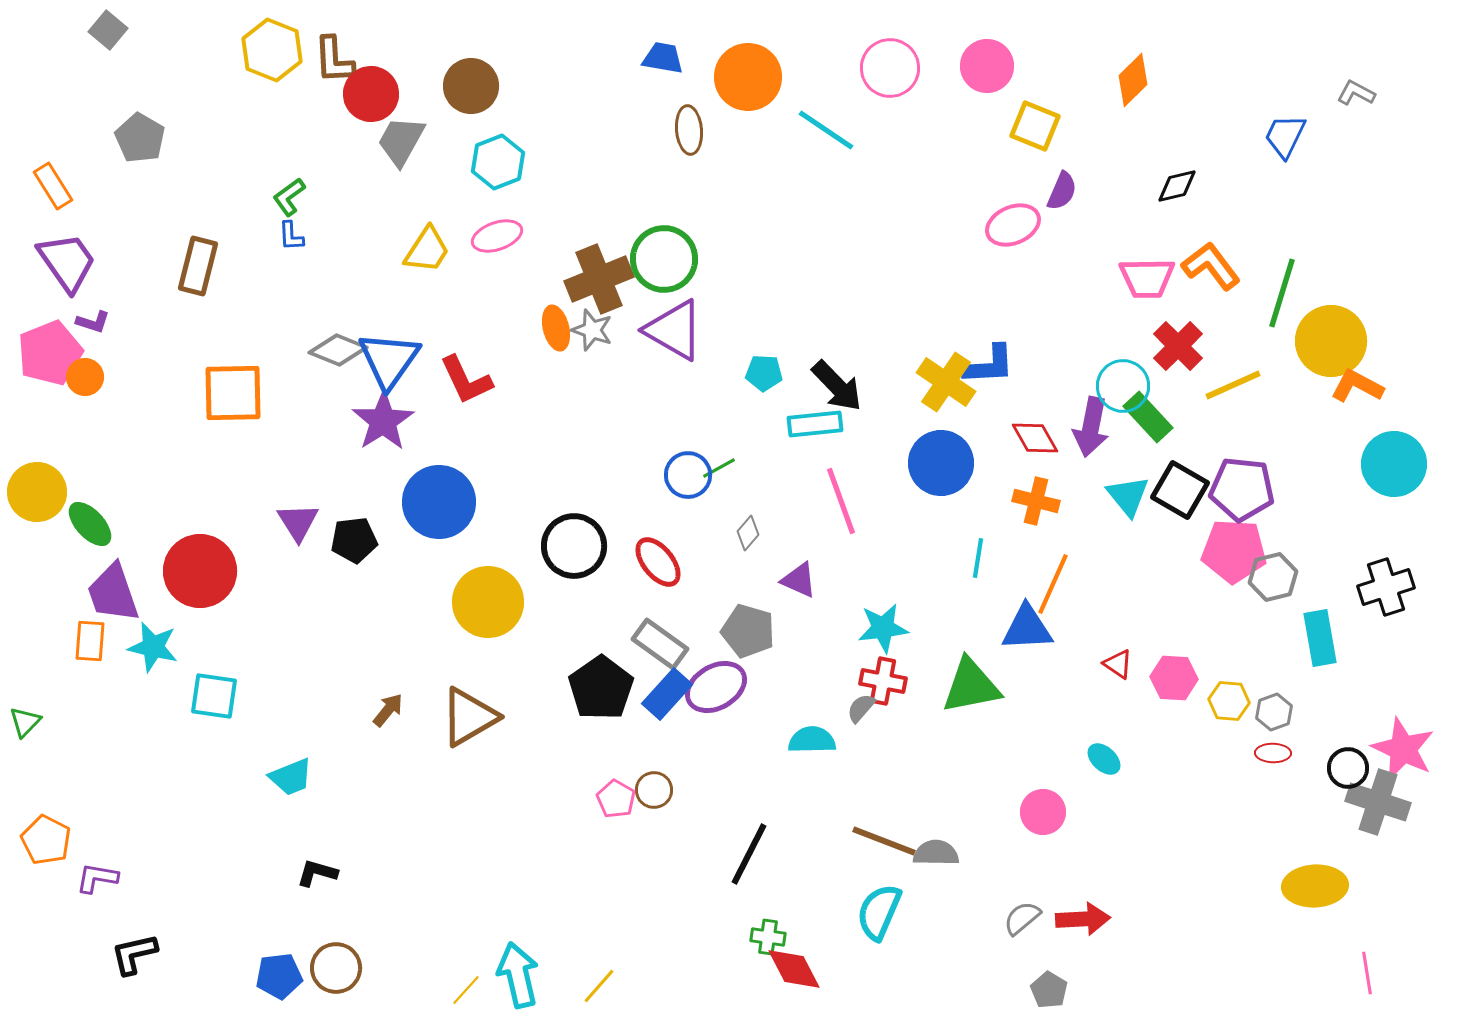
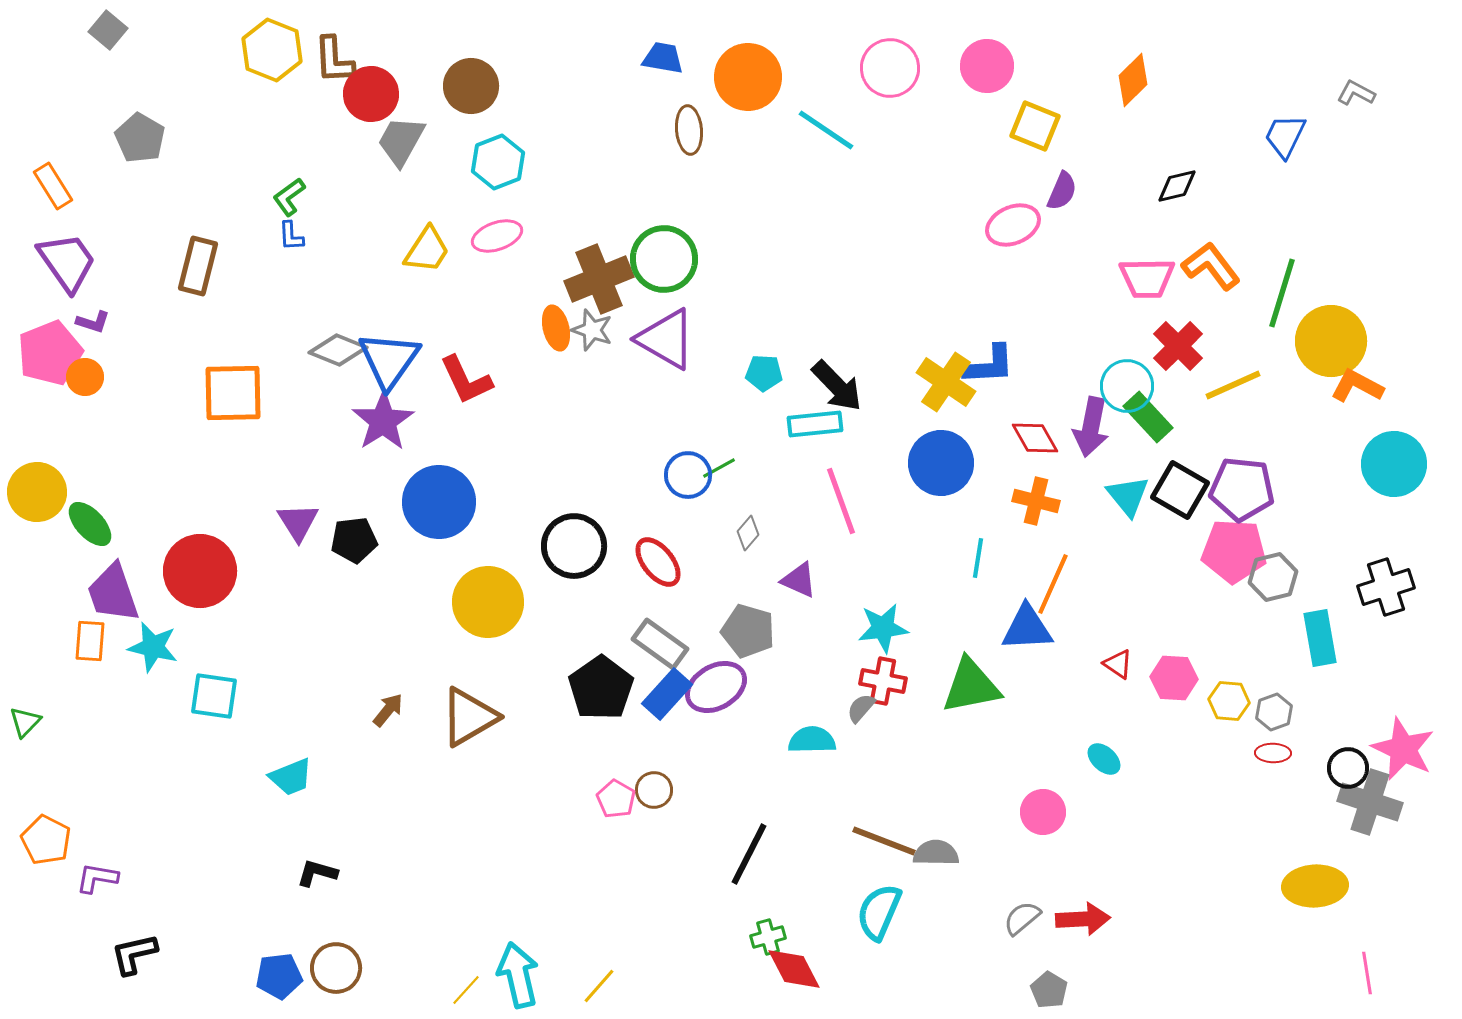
purple triangle at (674, 330): moved 8 px left, 9 px down
cyan circle at (1123, 386): moved 4 px right
gray cross at (1378, 802): moved 8 px left
green cross at (768, 937): rotated 24 degrees counterclockwise
